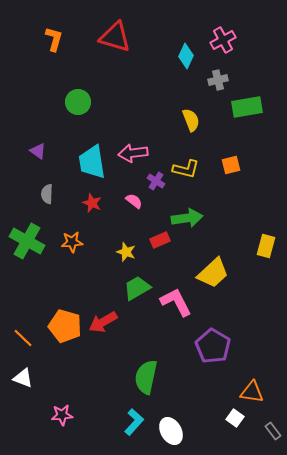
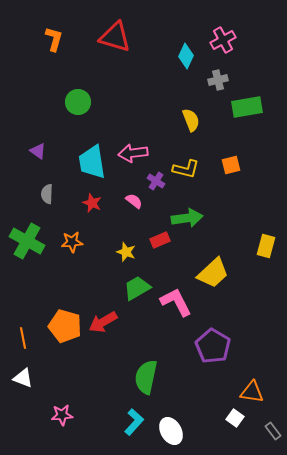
orange line: rotated 35 degrees clockwise
